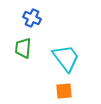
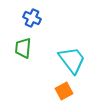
cyan trapezoid: moved 6 px right, 2 px down
orange square: rotated 24 degrees counterclockwise
